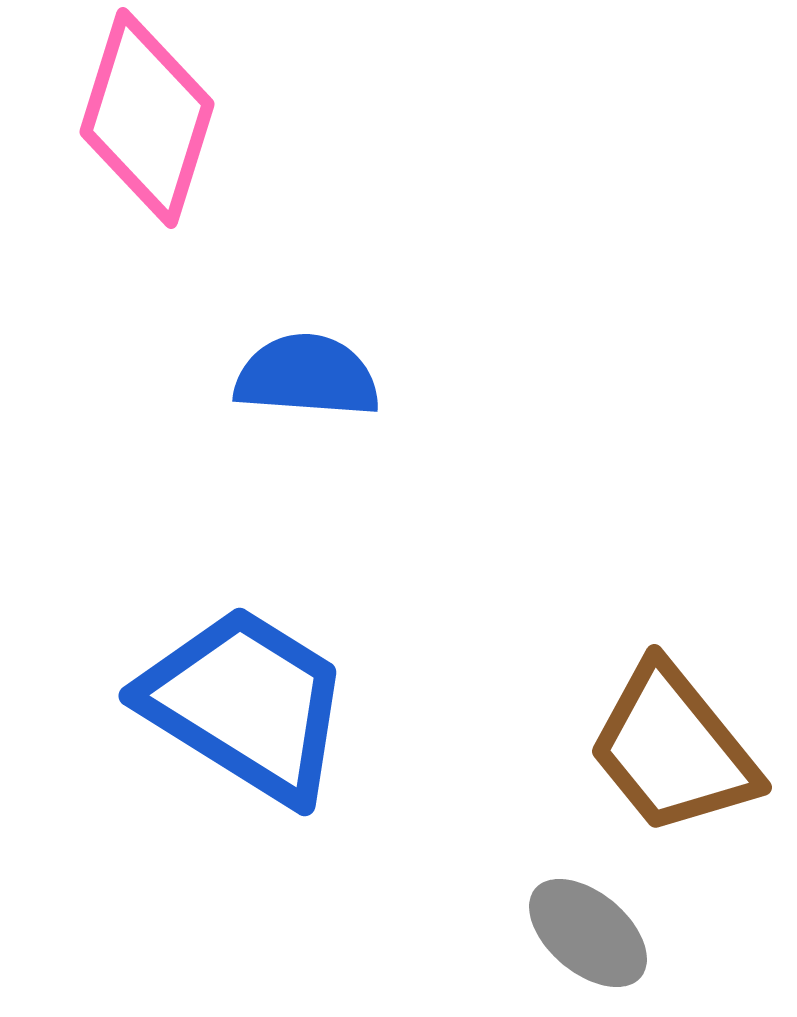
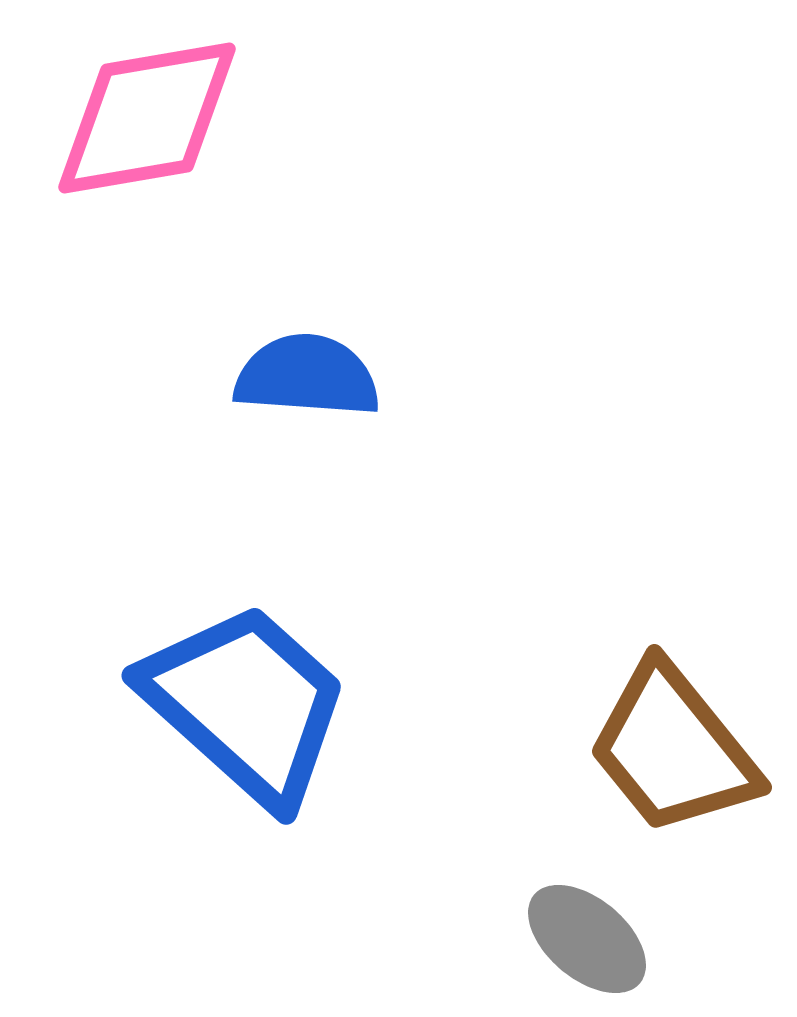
pink diamond: rotated 63 degrees clockwise
blue trapezoid: rotated 10 degrees clockwise
gray ellipse: moved 1 px left, 6 px down
